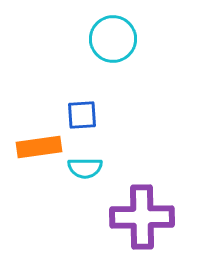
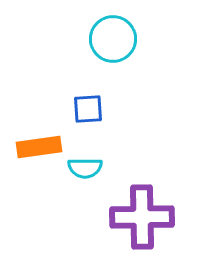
blue square: moved 6 px right, 6 px up
